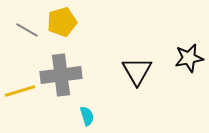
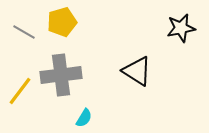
gray line: moved 3 px left, 2 px down
black star: moved 8 px left, 30 px up
black triangle: rotated 28 degrees counterclockwise
yellow line: rotated 36 degrees counterclockwise
cyan semicircle: moved 3 px left, 2 px down; rotated 48 degrees clockwise
